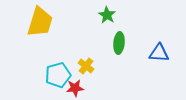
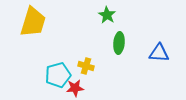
yellow trapezoid: moved 7 px left
yellow cross: rotated 21 degrees counterclockwise
